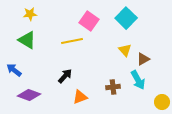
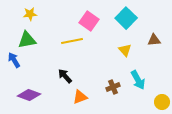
green triangle: rotated 42 degrees counterclockwise
brown triangle: moved 11 px right, 19 px up; rotated 24 degrees clockwise
blue arrow: moved 10 px up; rotated 21 degrees clockwise
black arrow: rotated 84 degrees counterclockwise
brown cross: rotated 16 degrees counterclockwise
